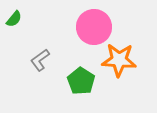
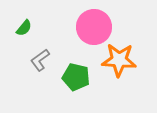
green semicircle: moved 10 px right, 9 px down
green pentagon: moved 5 px left, 4 px up; rotated 20 degrees counterclockwise
